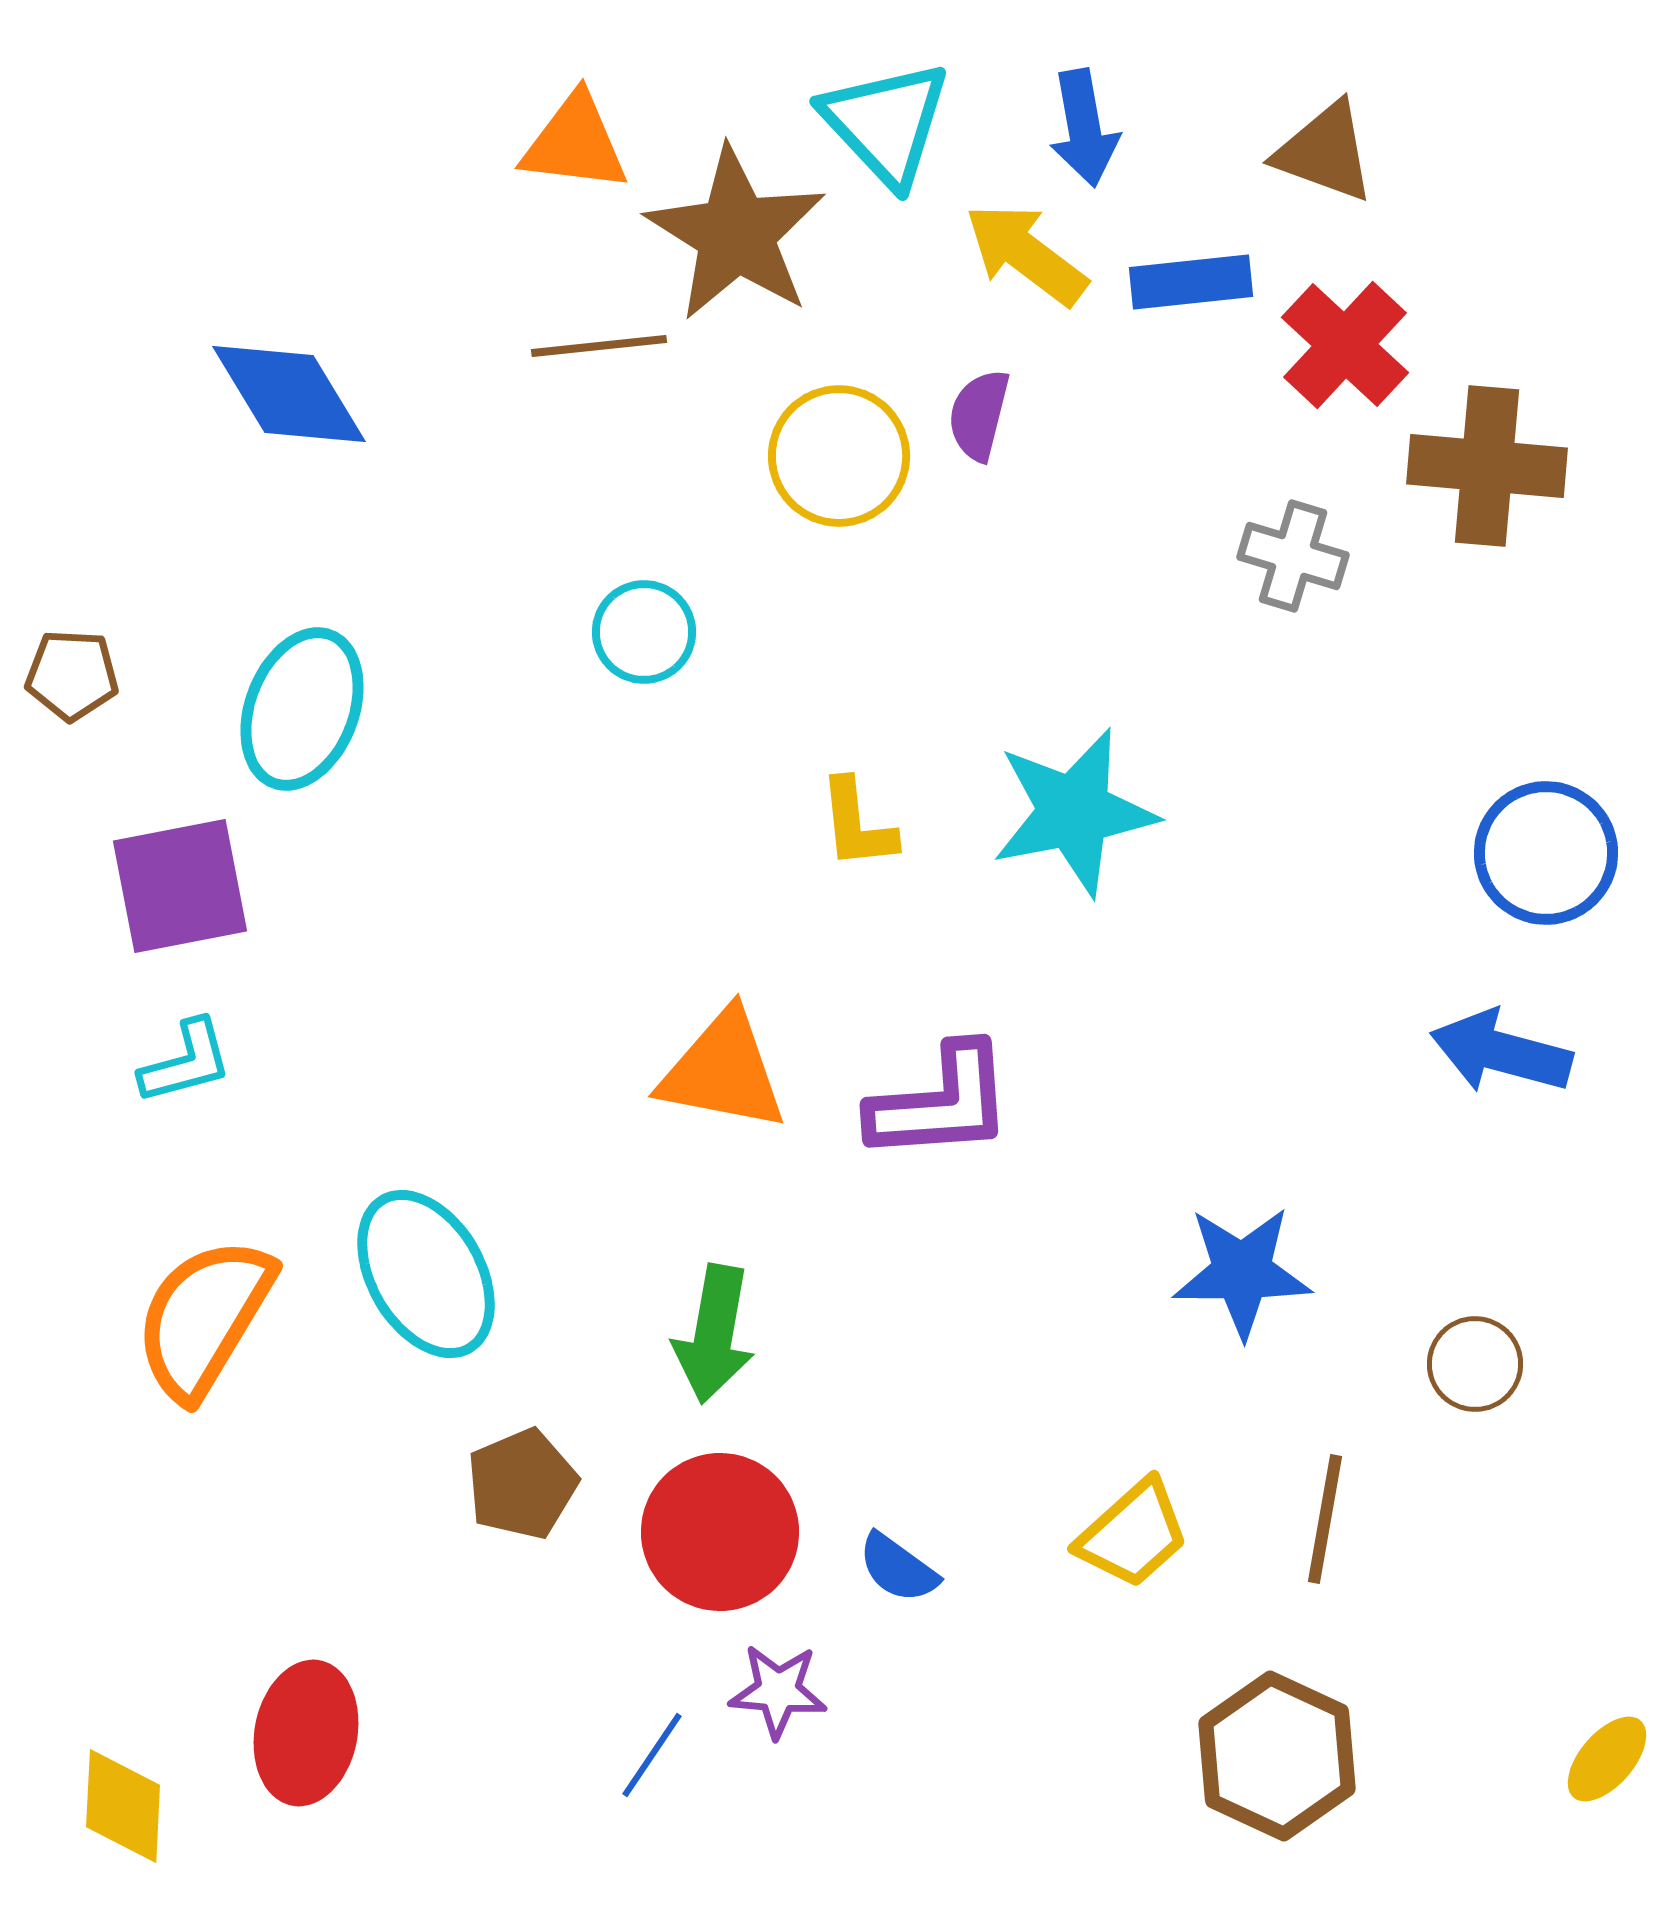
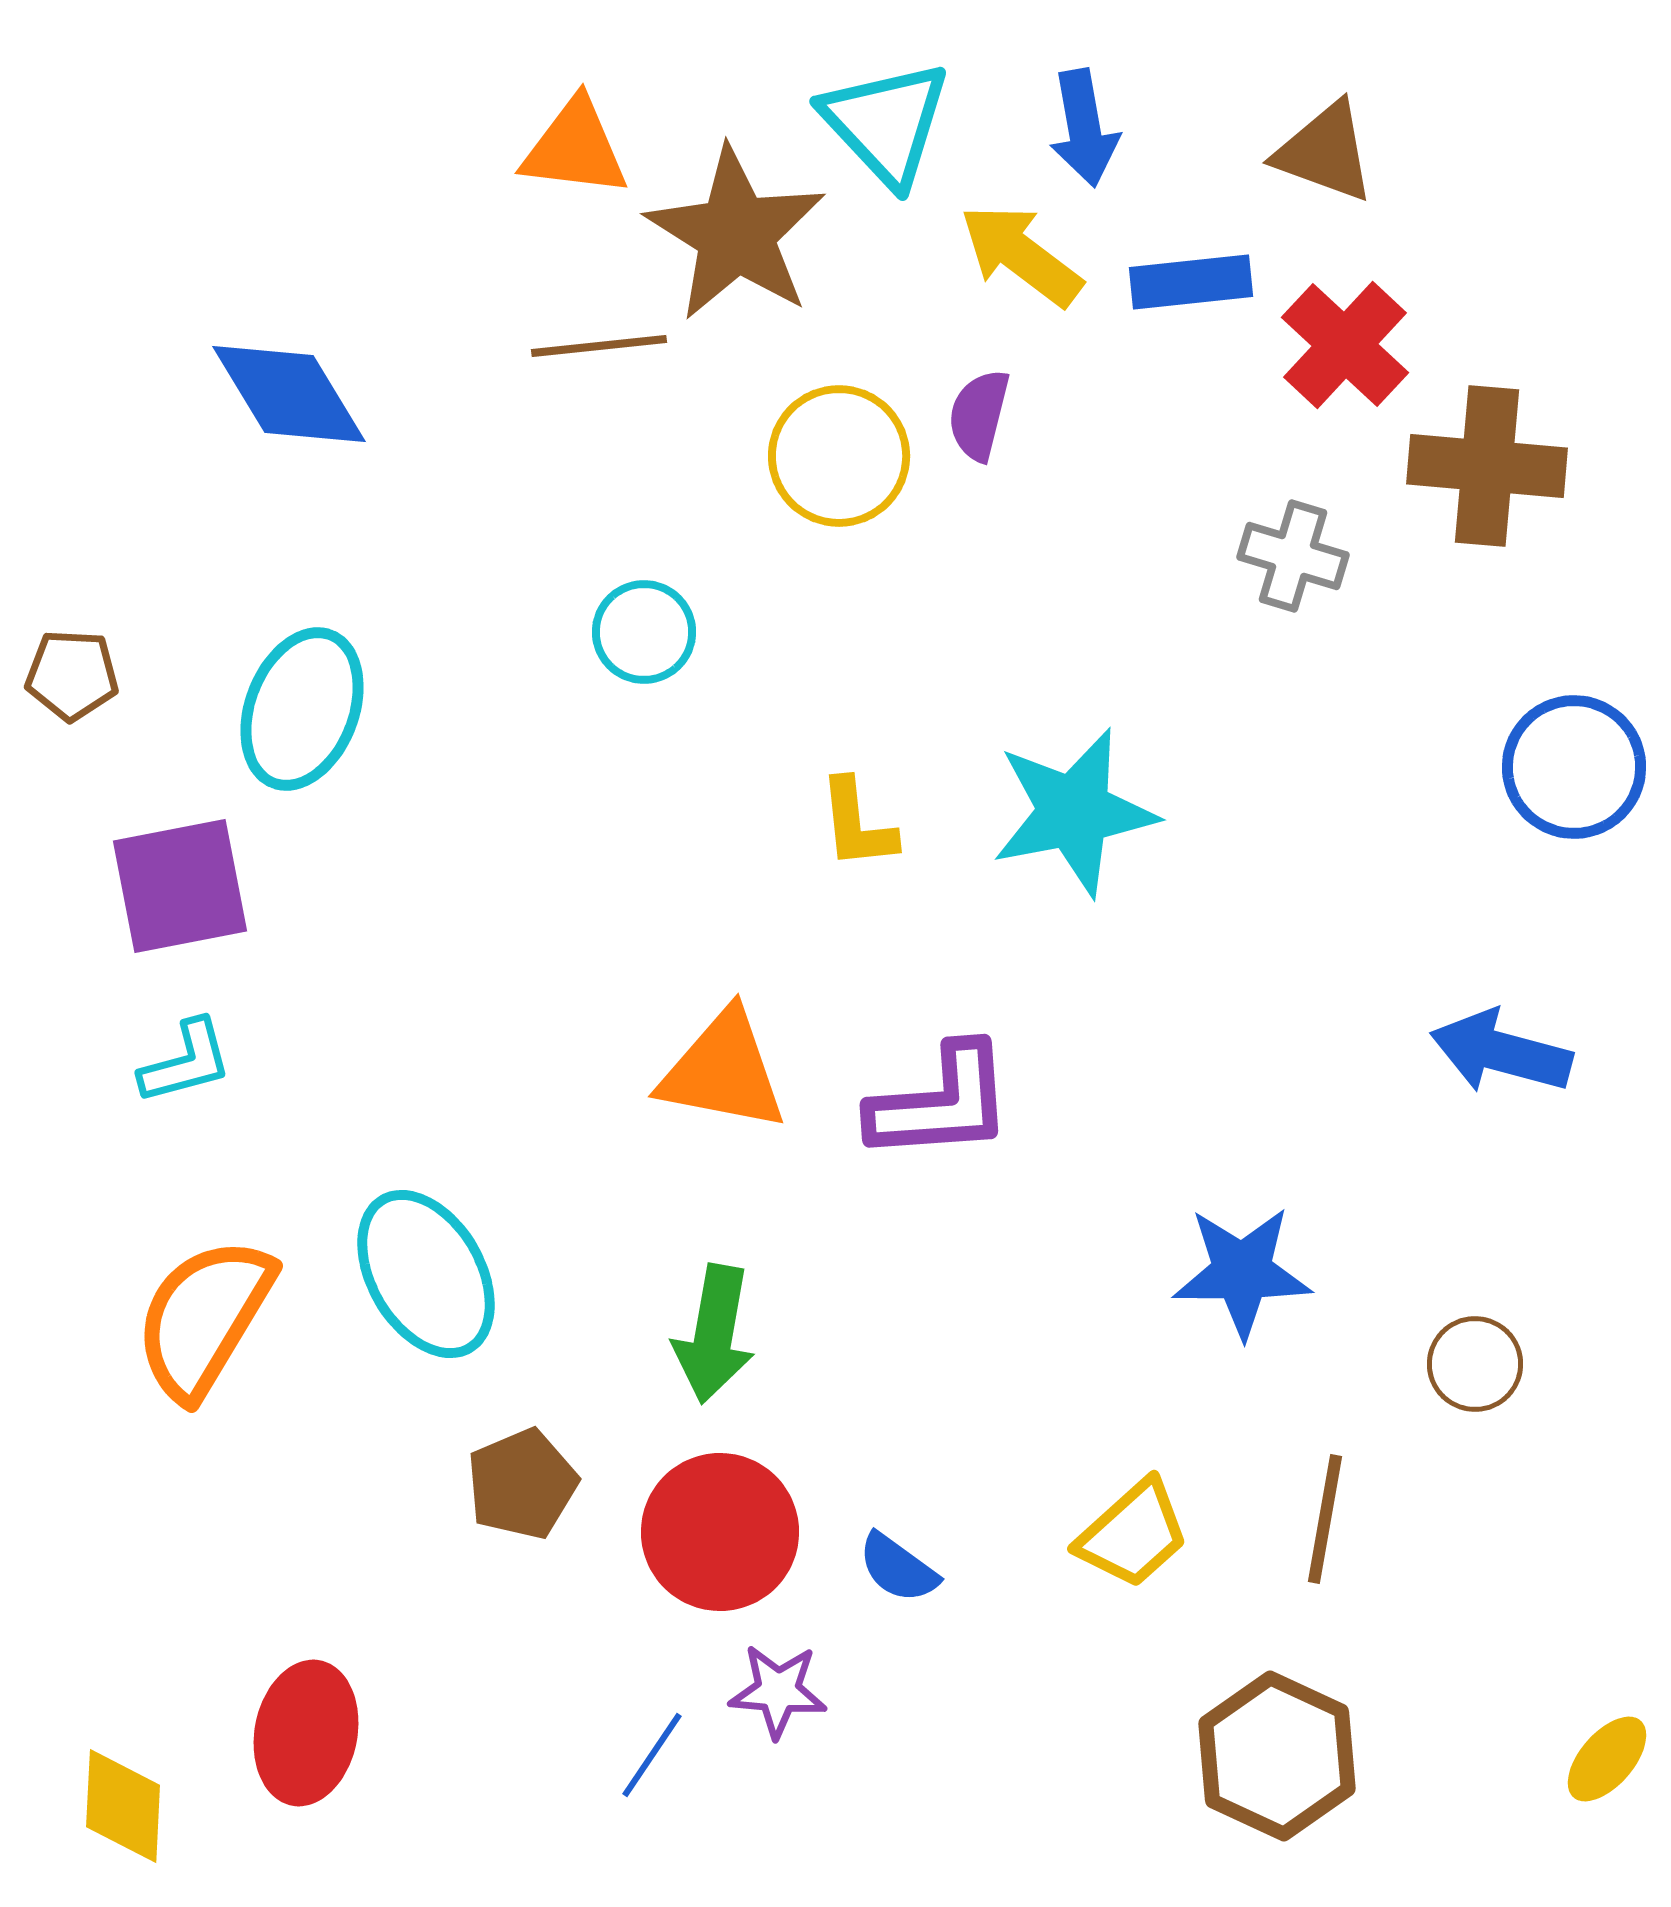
orange triangle at (575, 143): moved 5 px down
yellow arrow at (1026, 254): moved 5 px left, 1 px down
blue circle at (1546, 853): moved 28 px right, 86 px up
